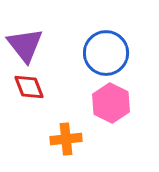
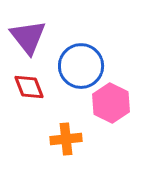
purple triangle: moved 3 px right, 8 px up
blue circle: moved 25 px left, 13 px down
